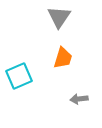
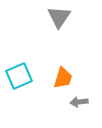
orange trapezoid: moved 20 px down
gray arrow: moved 3 px down
